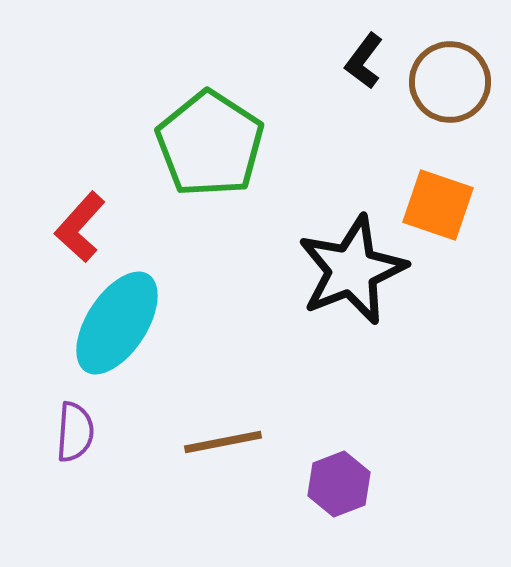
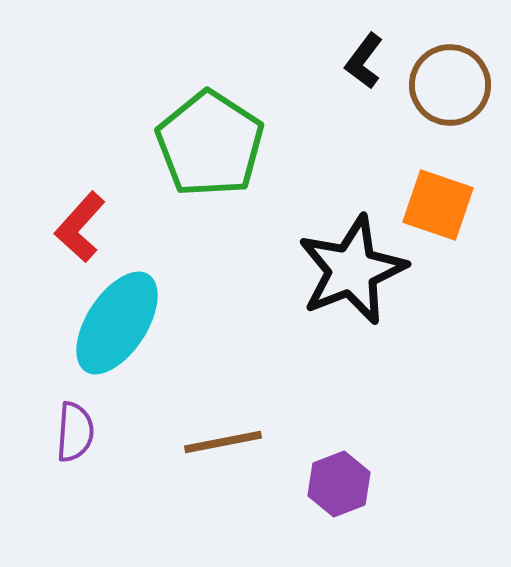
brown circle: moved 3 px down
